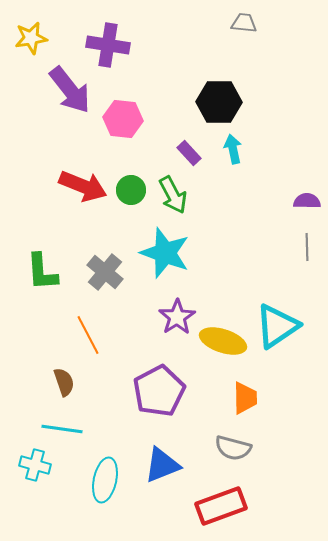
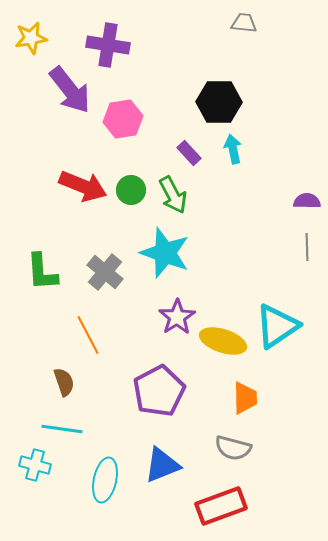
pink hexagon: rotated 15 degrees counterclockwise
